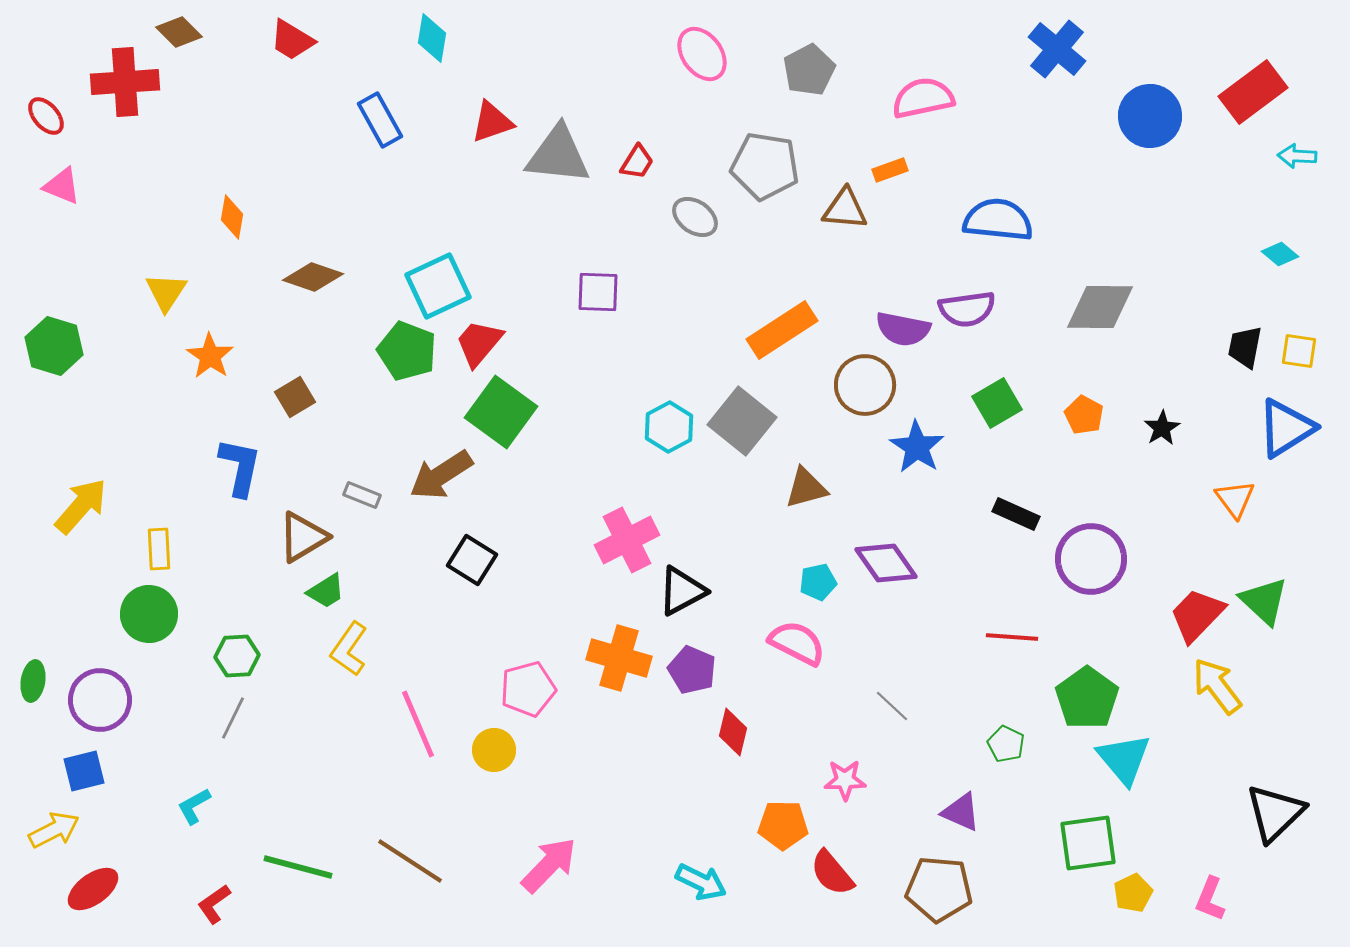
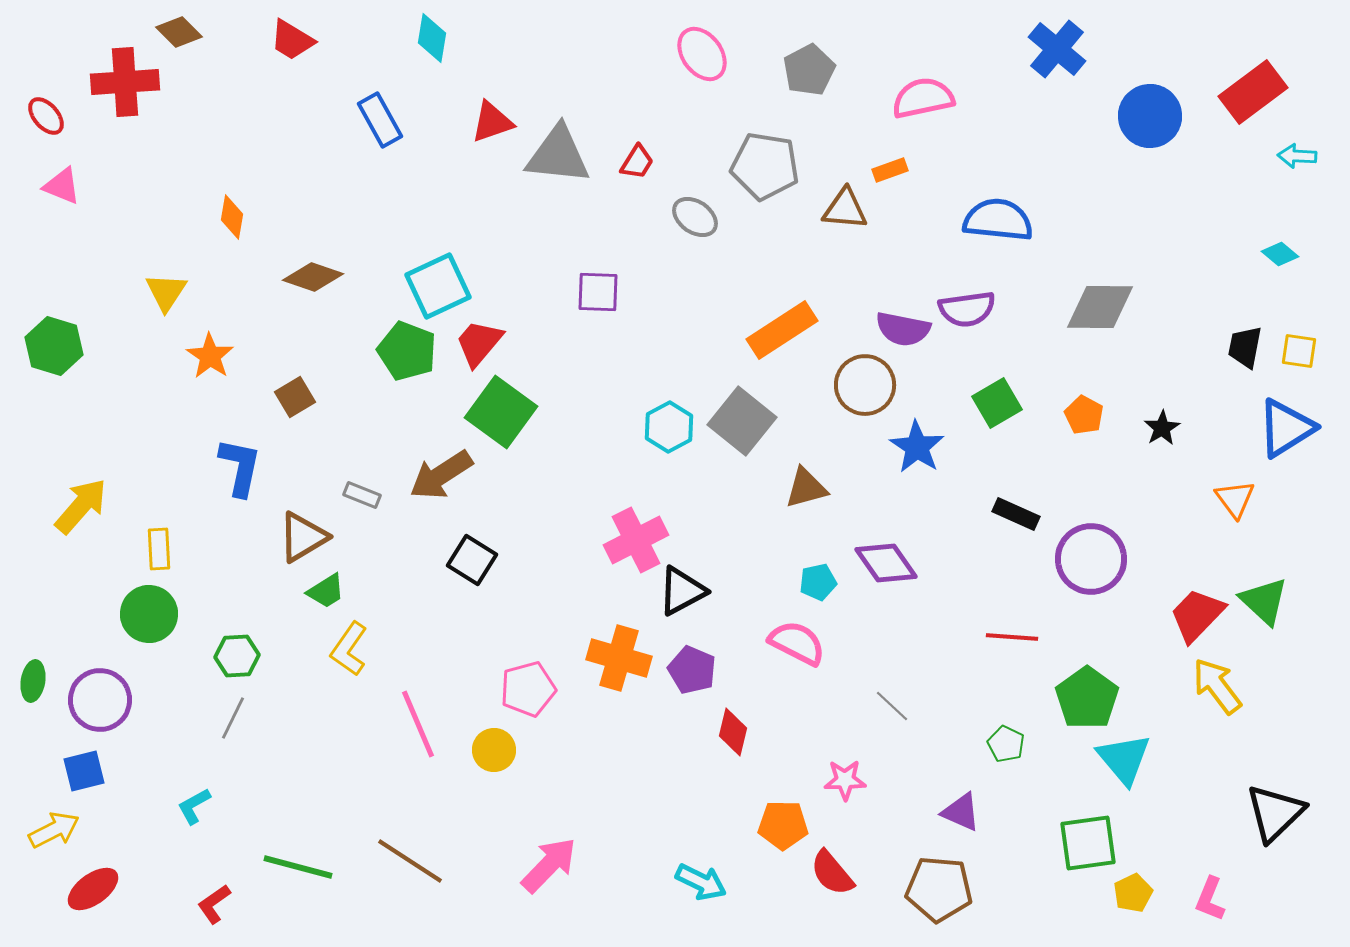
pink cross at (627, 540): moved 9 px right
